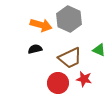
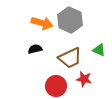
gray hexagon: moved 1 px right, 1 px down
orange arrow: moved 1 px right, 2 px up
red circle: moved 2 px left, 3 px down
